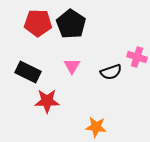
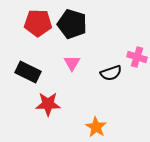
black pentagon: moved 1 px right; rotated 16 degrees counterclockwise
pink triangle: moved 3 px up
black semicircle: moved 1 px down
red star: moved 1 px right, 3 px down
orange star: rotated 25 degrees clockwise
